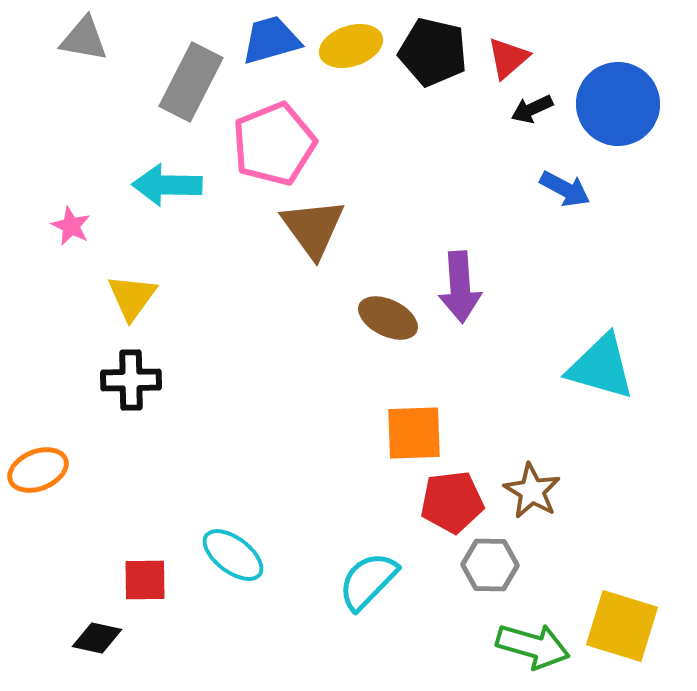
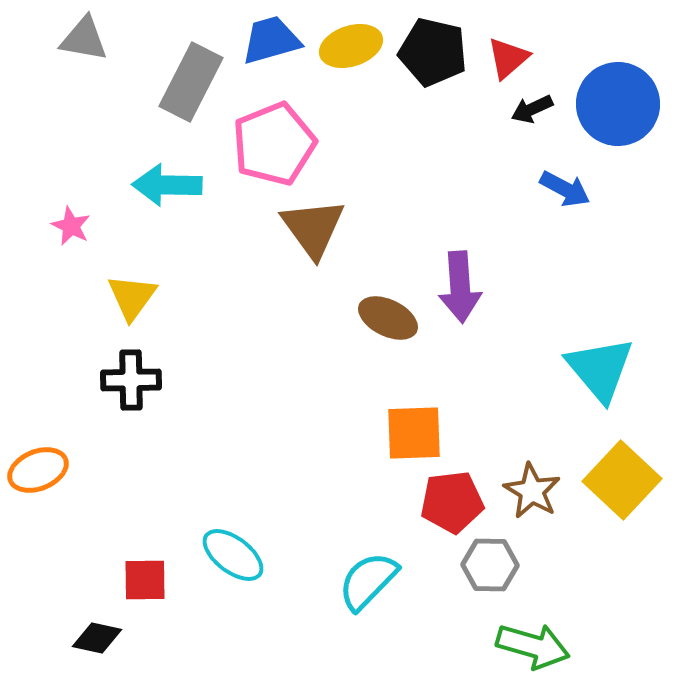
cyan triangle: moved 1 px left, 2 px down; rotated 34 degrees clockwise
yellow square: moved 146 px up; rotated 26 degrees clockwise
